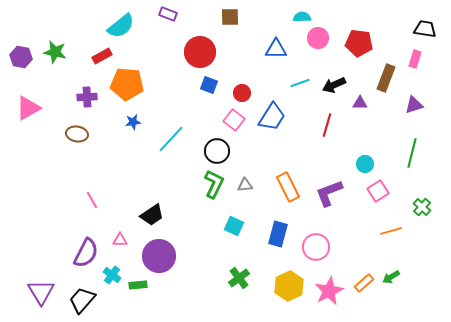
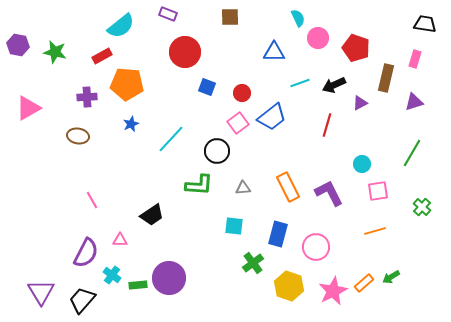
cyan semicircle at (302, 17): moved 4 px left, 1 px down; rotated 66 degrees clockwise
black trapezoid at (425, 29): moved 5 px up
red pentagon at (359, 43): moved 3 px left, 5 px down; rotated 12 degrees clockwise
blue triangle at (276, 49): moved 2 px left, 3 px down
red circle at (200, 52): moved 15 px left
purple hexagon at (21, 57): moved 3 px left, 12 px up
brown rectangle at (386, 78): rotated 8 degrees counterclockwise
blue square at (209, 85): moved 2 px left, 2 px down
purple triangle at (360, 103): rotated 28 degrees counterclockwise
purple triangle at (414, 105): moved 3 px up
blue trapezoid at (272, 117): rotated 20 degrees clockwise
pink square at (234, 120): moved 4 px right, 3 px down; rotated 15 degrees clockwise
blue star at (133, 122): moved 2 px left, 2 px down; rotated 14 degrees counterclockwise
brown ellipse at (77, 134): moved 1 px right, 2 px down
green line at (412, 153): rotated 16 degrees clockwise
cyan circle at (365, 164): moved 3 px left
green L-shape at (214, 184): moved 15 px left, 1 px down; rotated 68 degrees clockwise
gray triangle at (245, 185): moved 2 px left, 3 px down
pink square at (378, 191): rotated 25 degrees clockwise
purple L-shape at (329, 193): rotated 84 degrees clockwise
cyan square at (234, 226): rotated 18 degrees counterclockwise
orange line at (391, 231): moved 16 px left
purple circle at (159, 256): moved 10 px right, 22 px down
green cross at (239, 278): moved 14 px right, 15 px up
yellow hexagon at (289, 286): rotated 16 degrees counterclockwise
pink star at (329, 291): moved 4 px right
